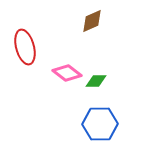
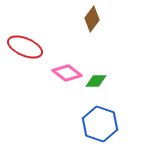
brown diamond: moved 2 px up; rotated 30 degrees counterclockwise
red ellipse: rotated 52 degrees counterclockwise
blue hexagon: rotated 20 degrees clockwise
